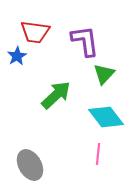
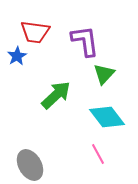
cyan diamond: moved 1 px right
pink line: rotated 35 degrees counterclockwise
